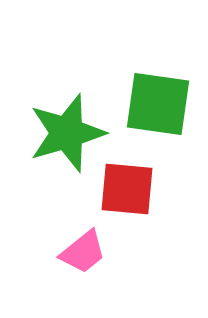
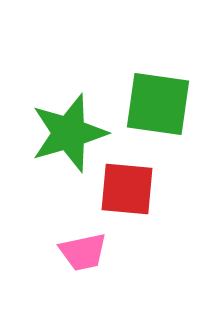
green star: moved 2 px right
pink trapezoid: rotated 27 degrees clockwise
